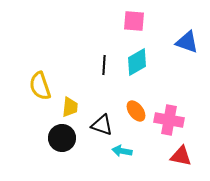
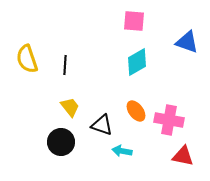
black line: moved 39 px left
yellow semicircle: moved 13 px left, 27 px up
yellow trapezoid: rotated 45 degrees counterclockwise
black circle: moved 1 px left, 4 px down
red triangle: moved 2 px right
